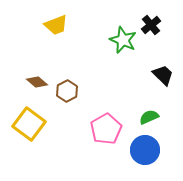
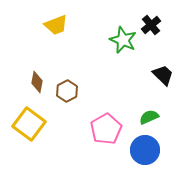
brown diamond: rotated 60 degrees clockwise
